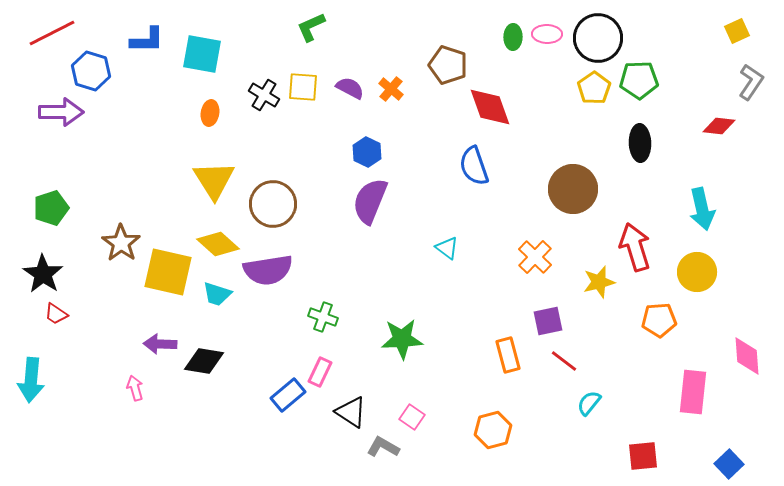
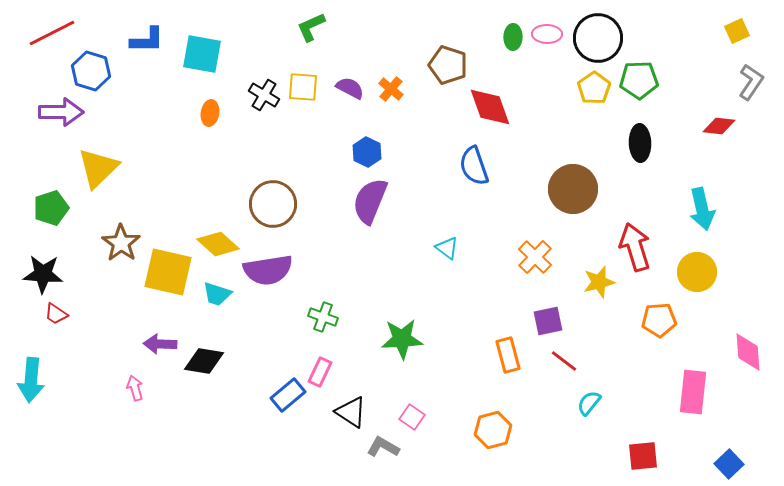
yellow triangle at (214, 180): moved 116 px left, 12 px up; rotated 18 degrees clockwise
black star at (43, 274): rotated 30 degrees counterclockwise
pink diamond at (747, 356): moved 1 px right, 4 px up
